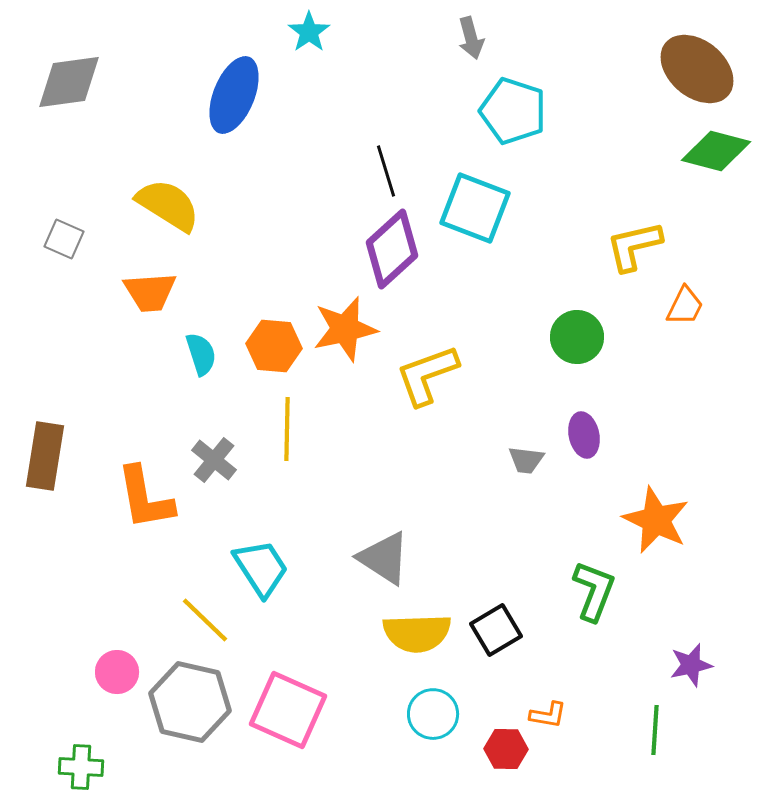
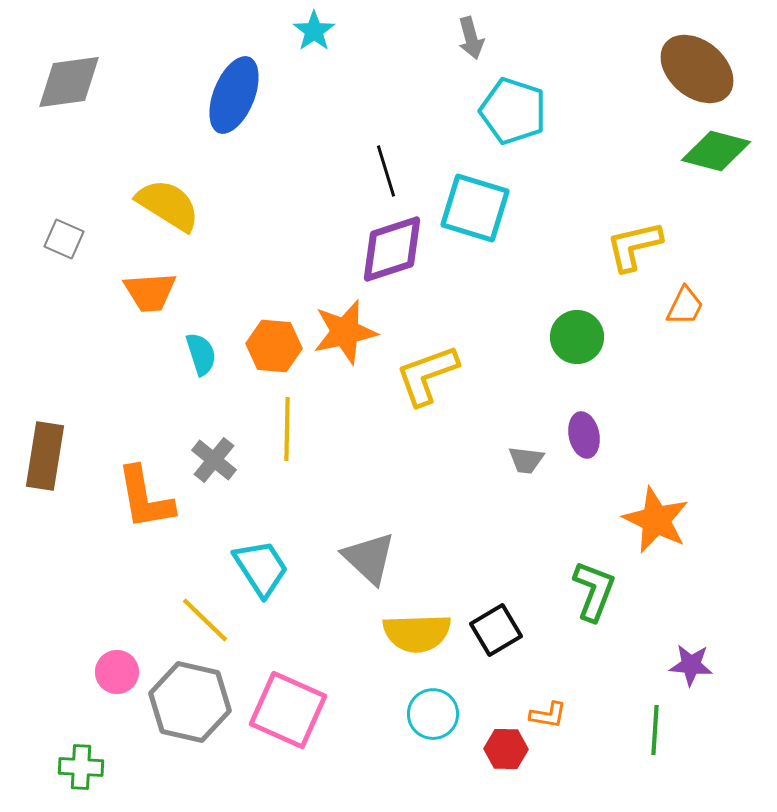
cyan star at (309, 32): moved 5 px right, 1 px up
cyan square at (475, 208): rotated 4 degrees counterclockwise
purple diamond at (392, 249): rotated 24 degrees clockwise
orange star at (345, 329): moved 3 px down
gray triangle at (384, 558): moved 15 px left; rotated 10 degrees clockwise
purple star at (691, 665): rotated 18 degrees clockwise
